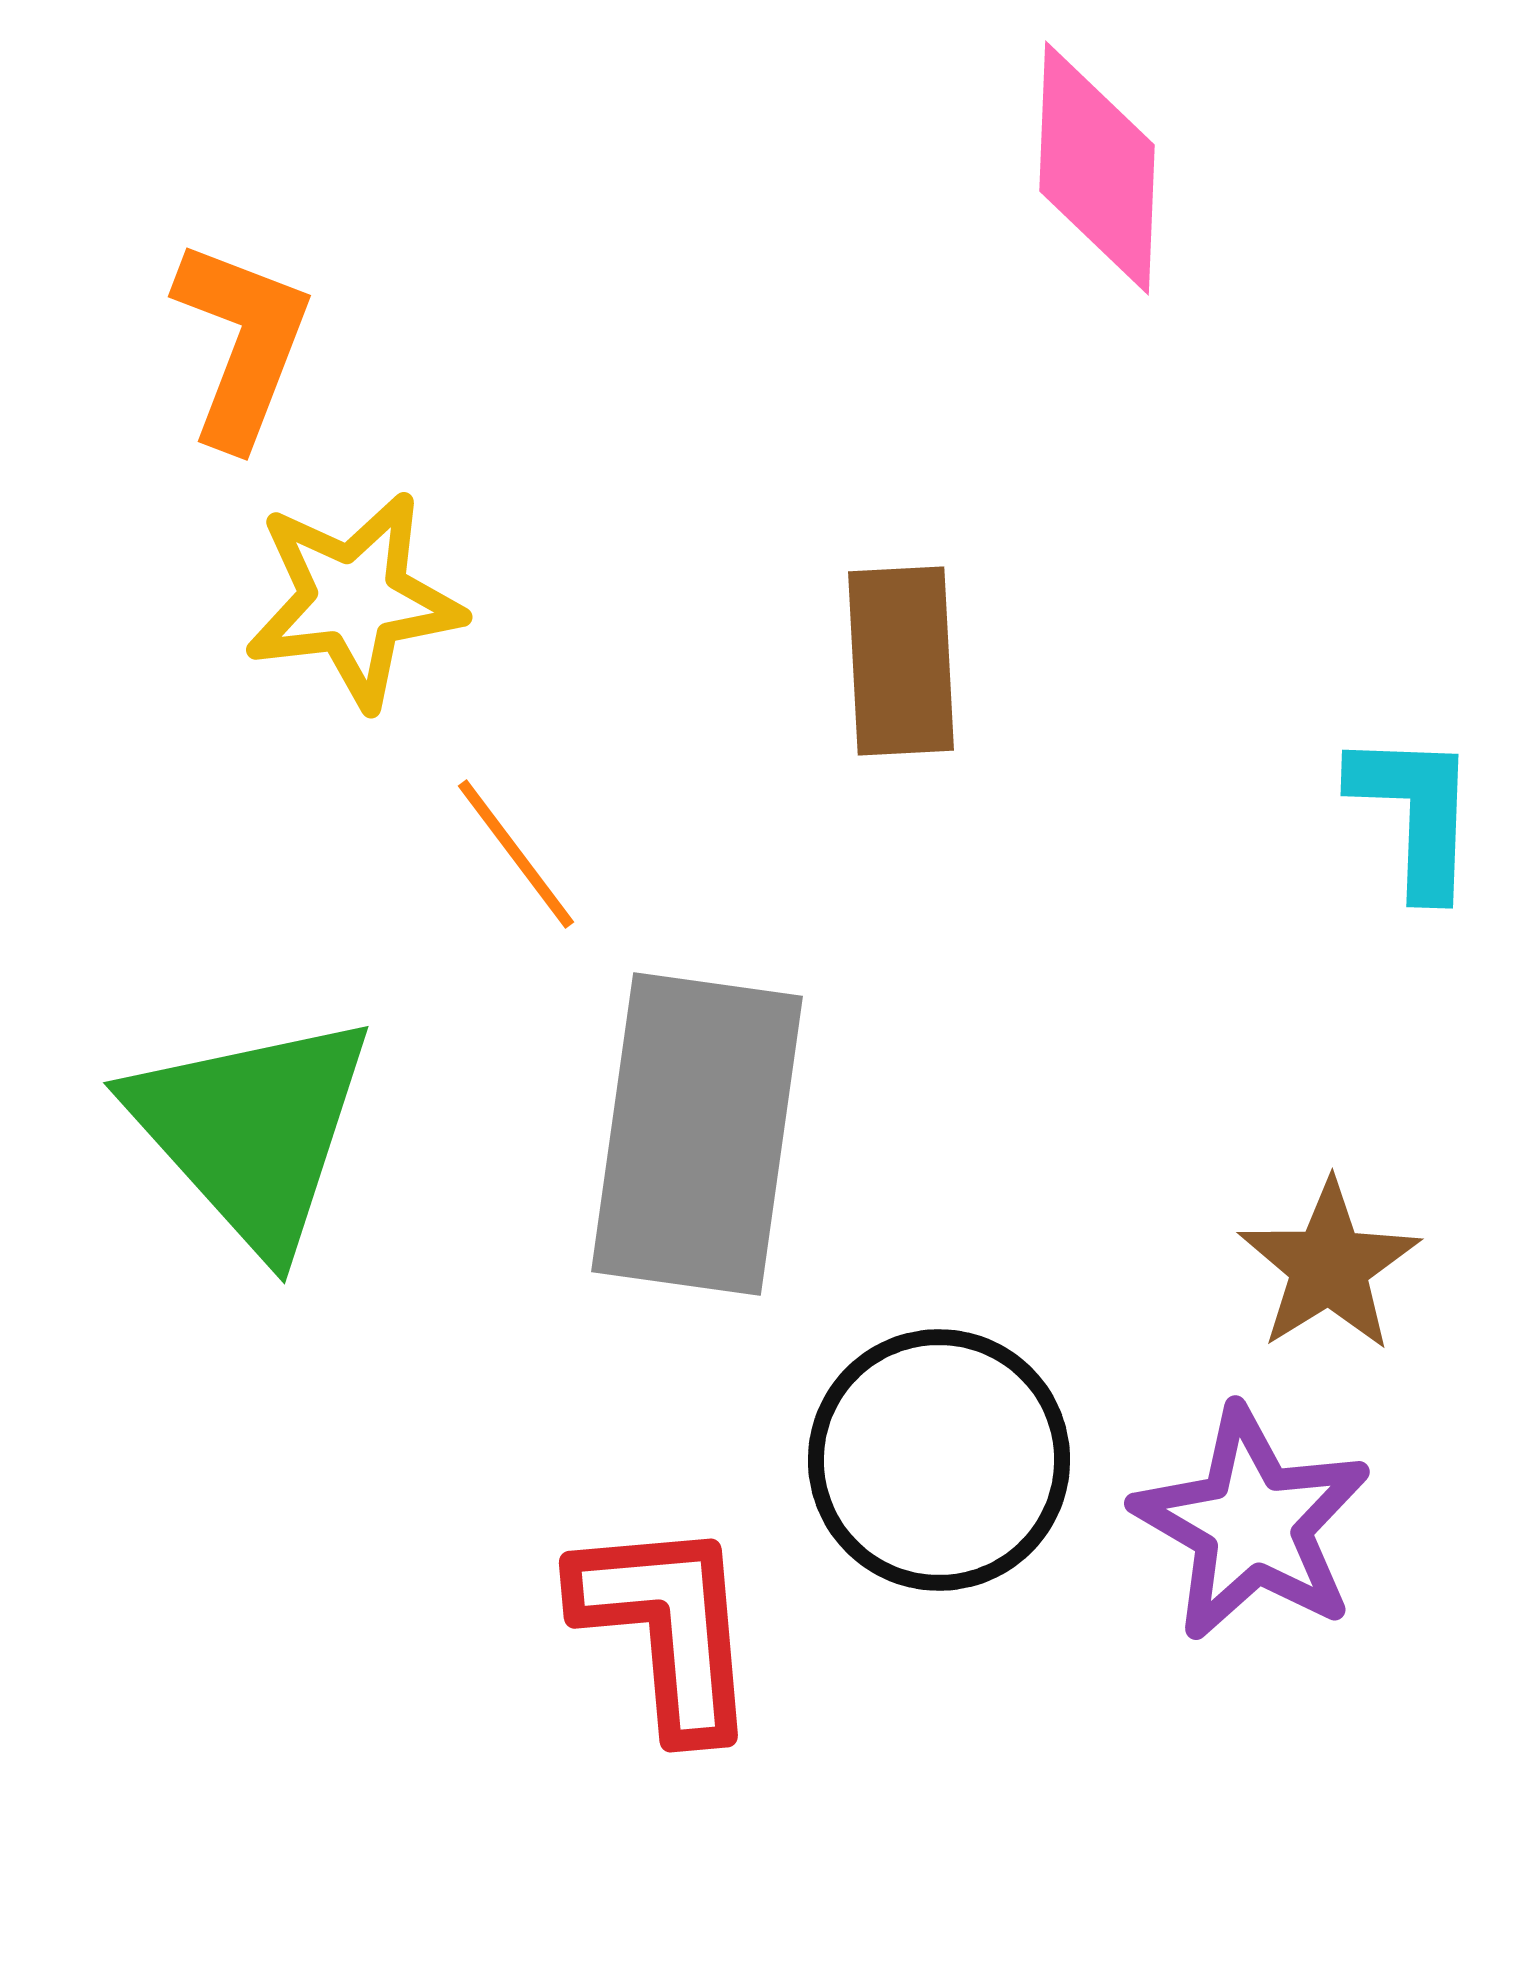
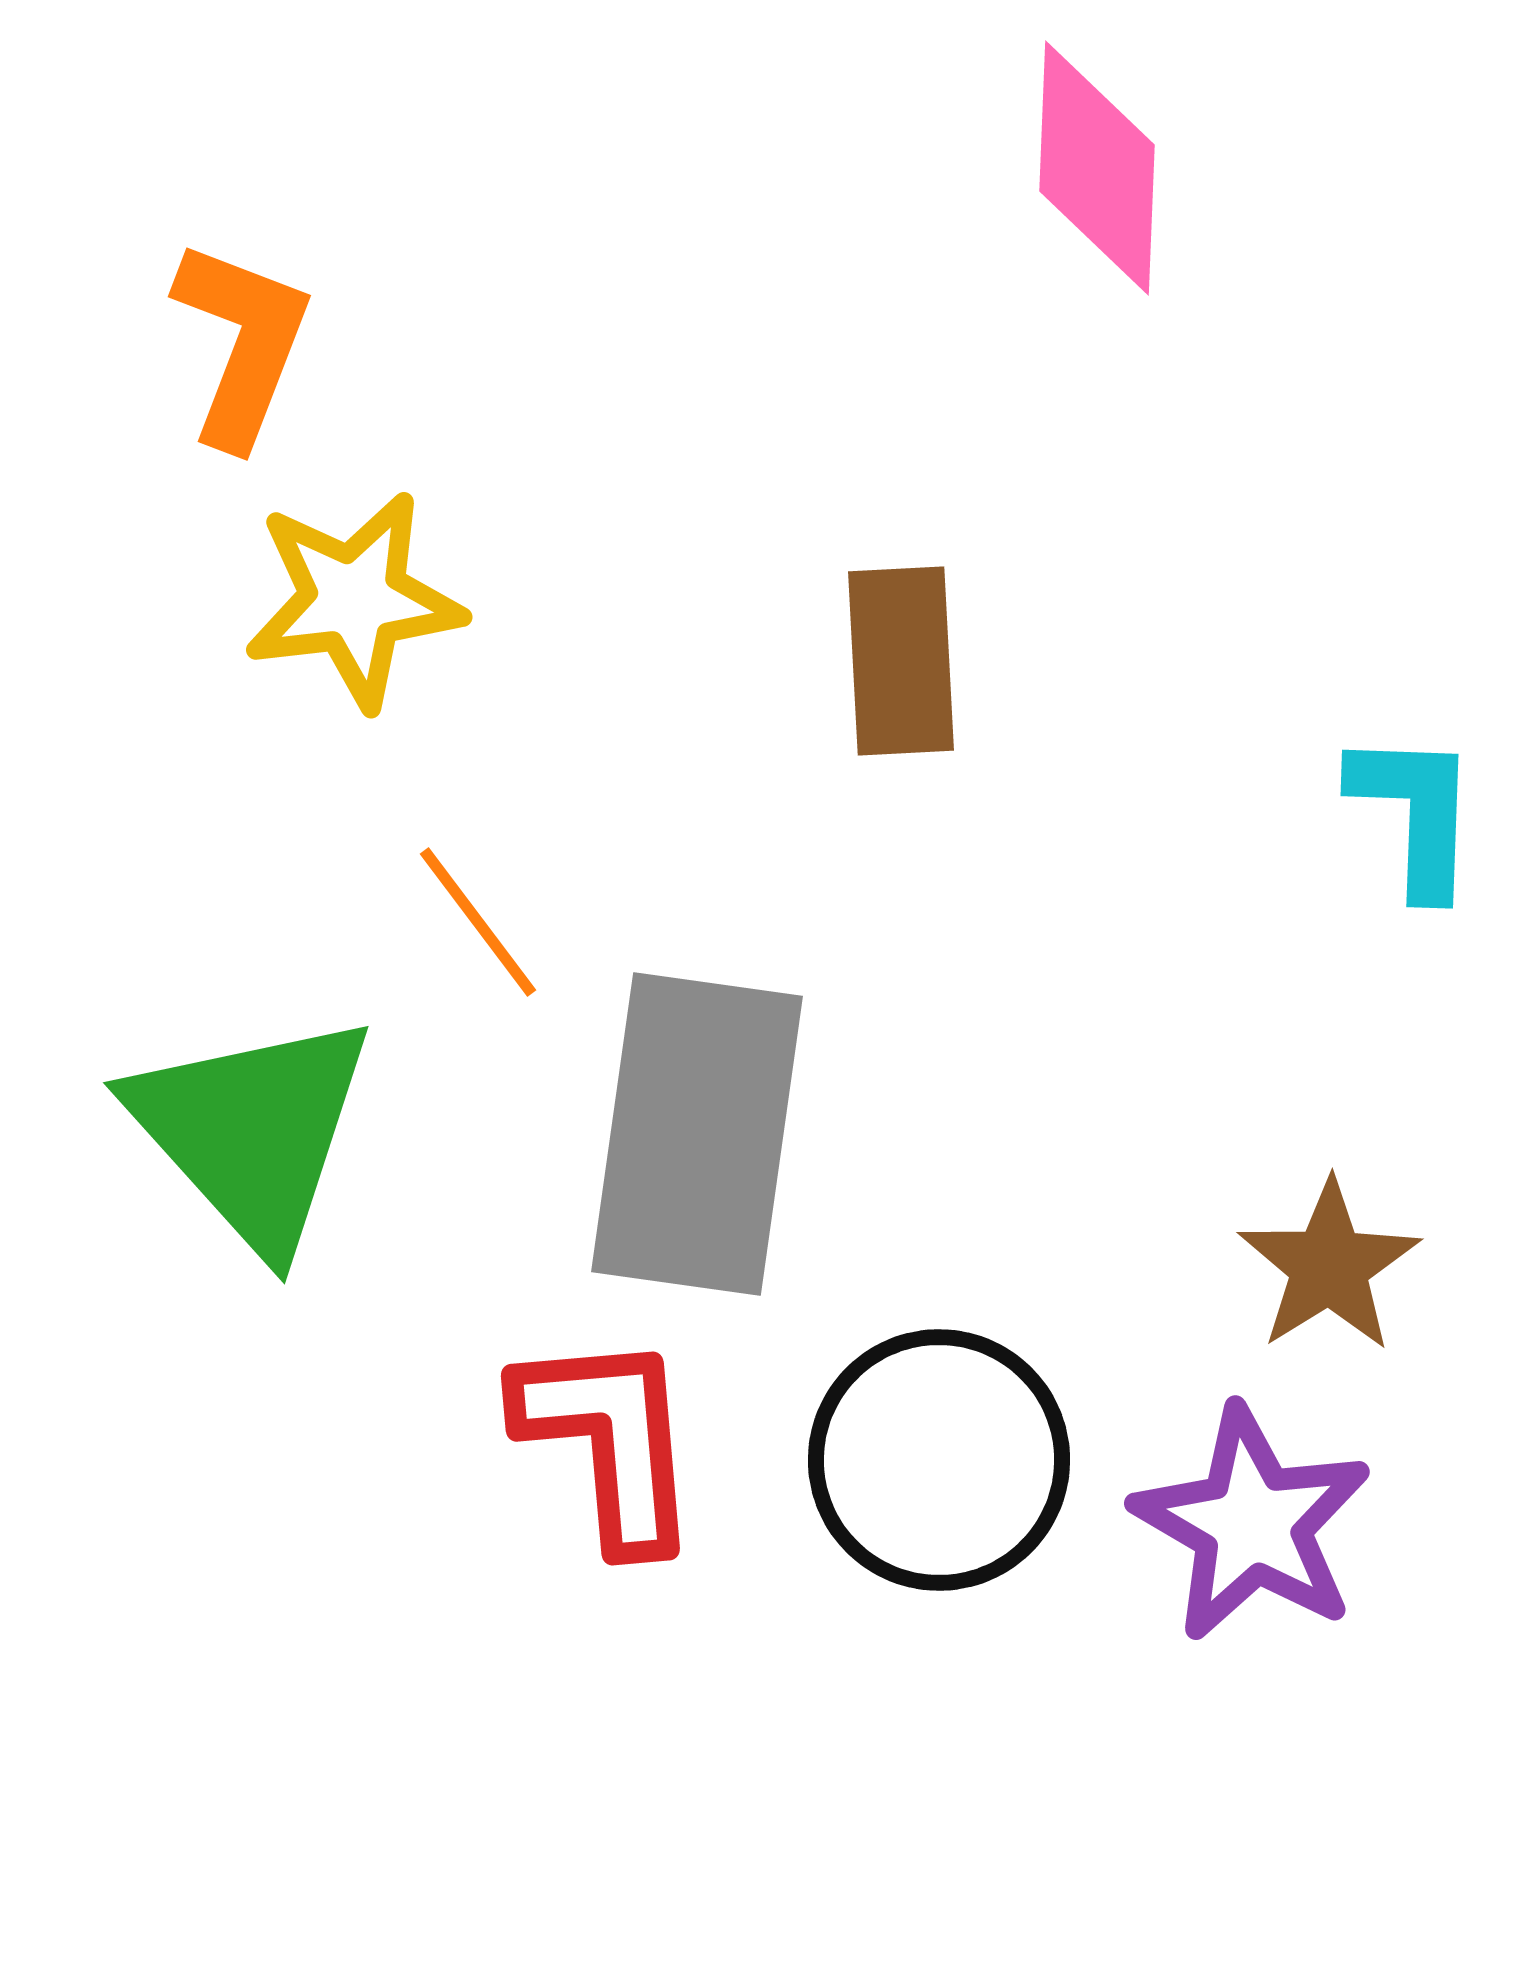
orange line: moved 38 px left, 68 px down
red L-shape: moved 58 px left, 187 px up
